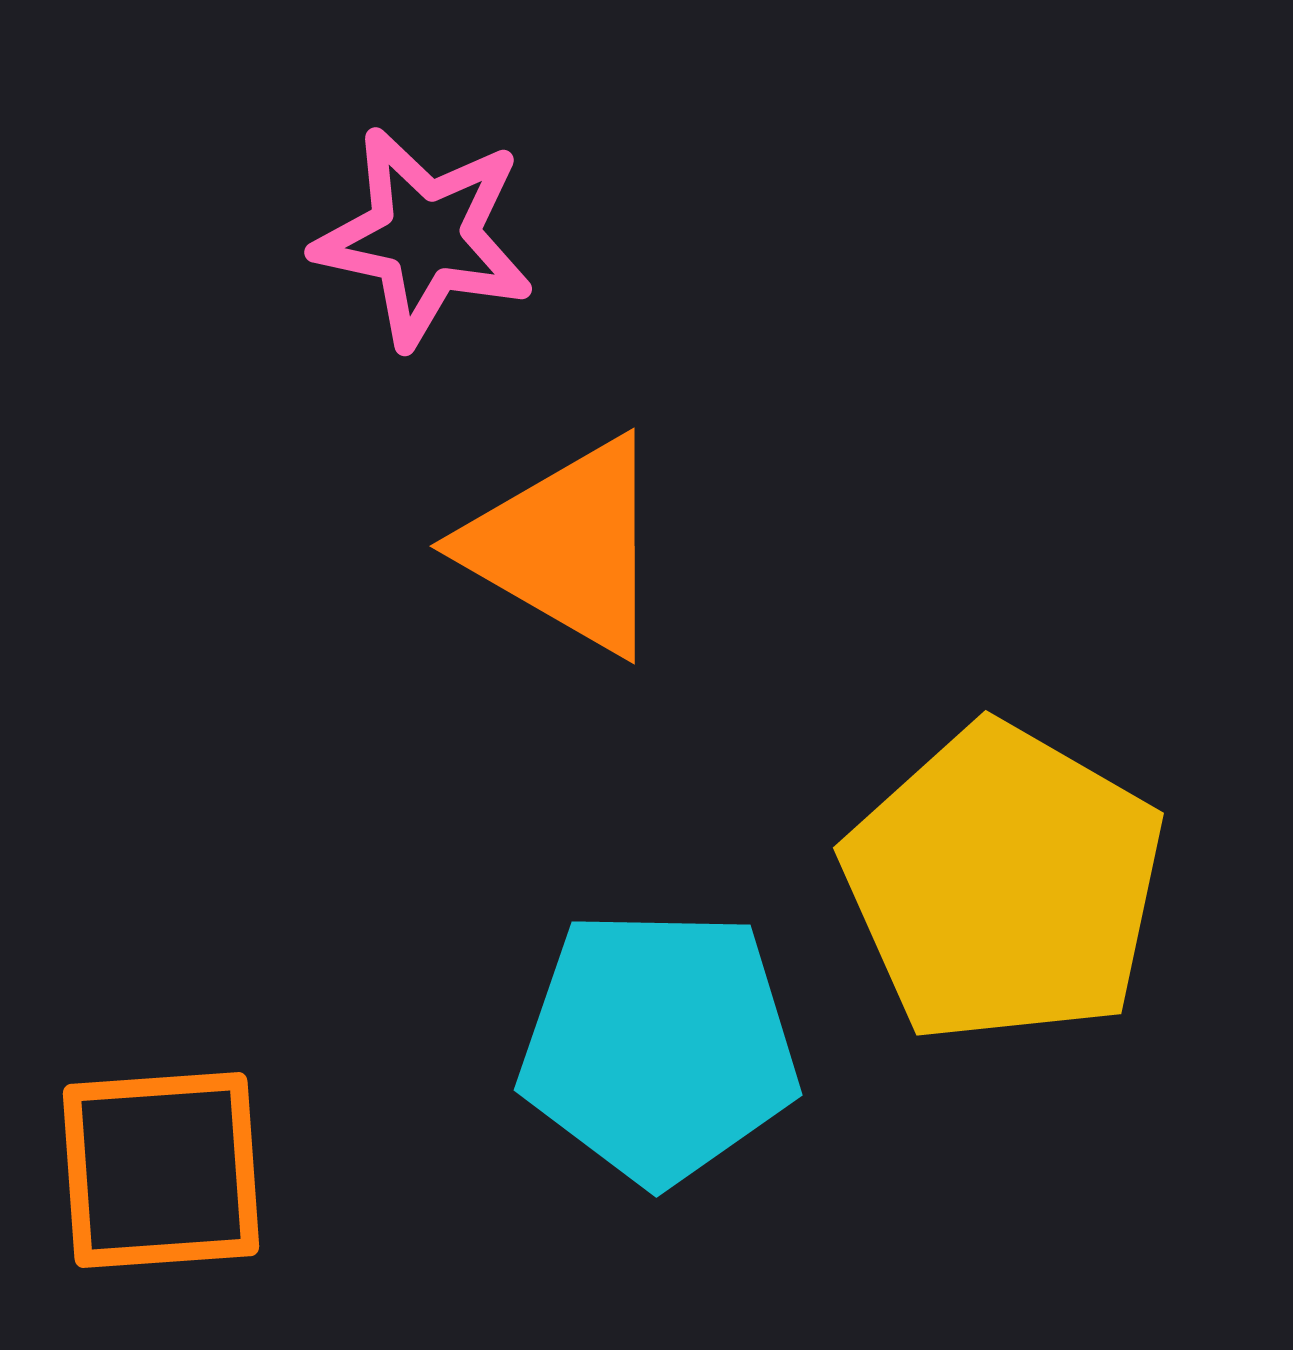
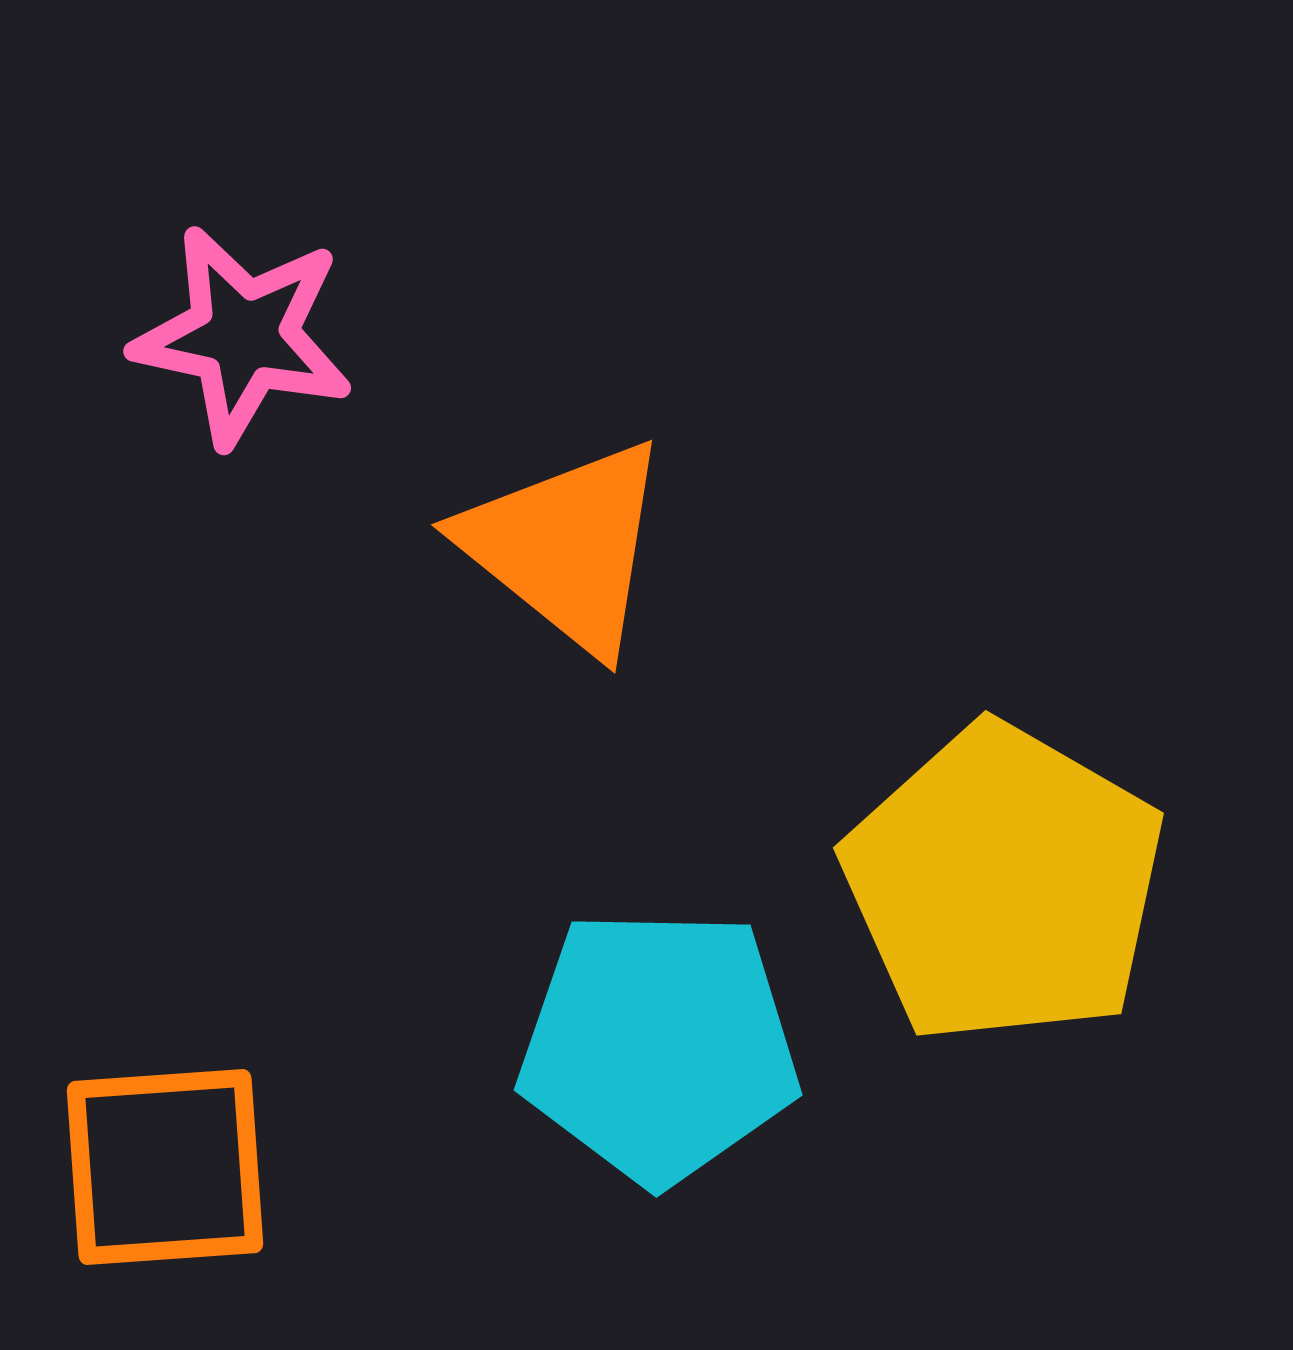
pink star: moved 181 px left, 99 px down
orange triangle: rotated 9 degrees clockwise
orange square: moved 4 px right, 3 px up
